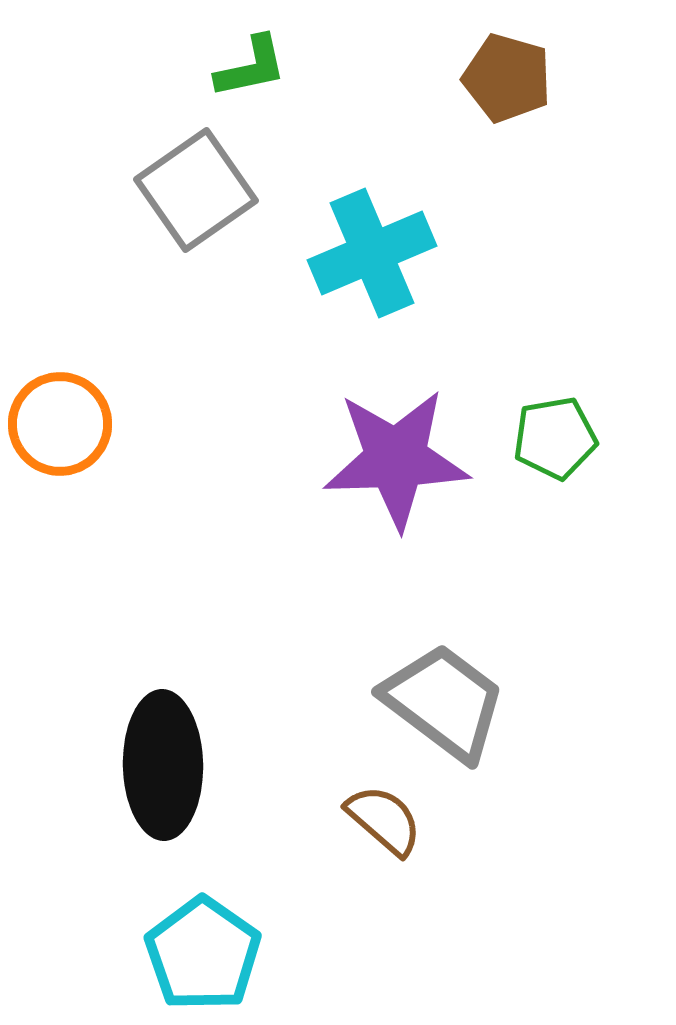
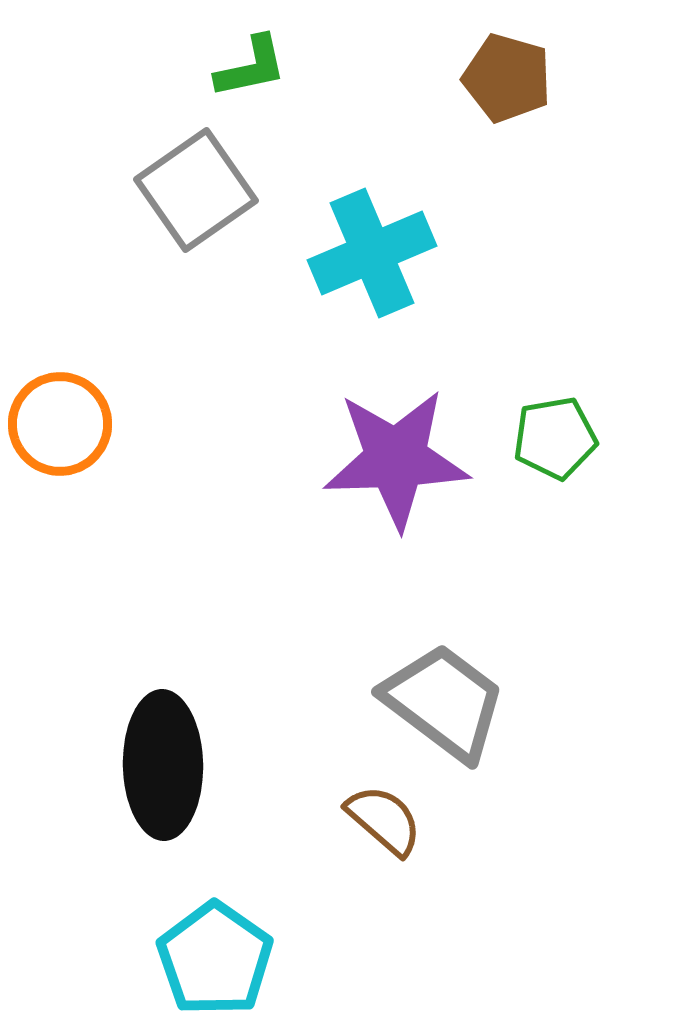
cyan pentagon: moved 12 px right, 5 px down
